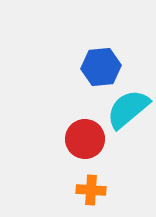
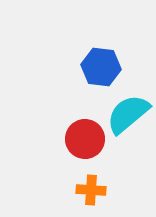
blue hexagon: rotated 12 degrees clockwise
cyan semicircle: moved 5 px down
